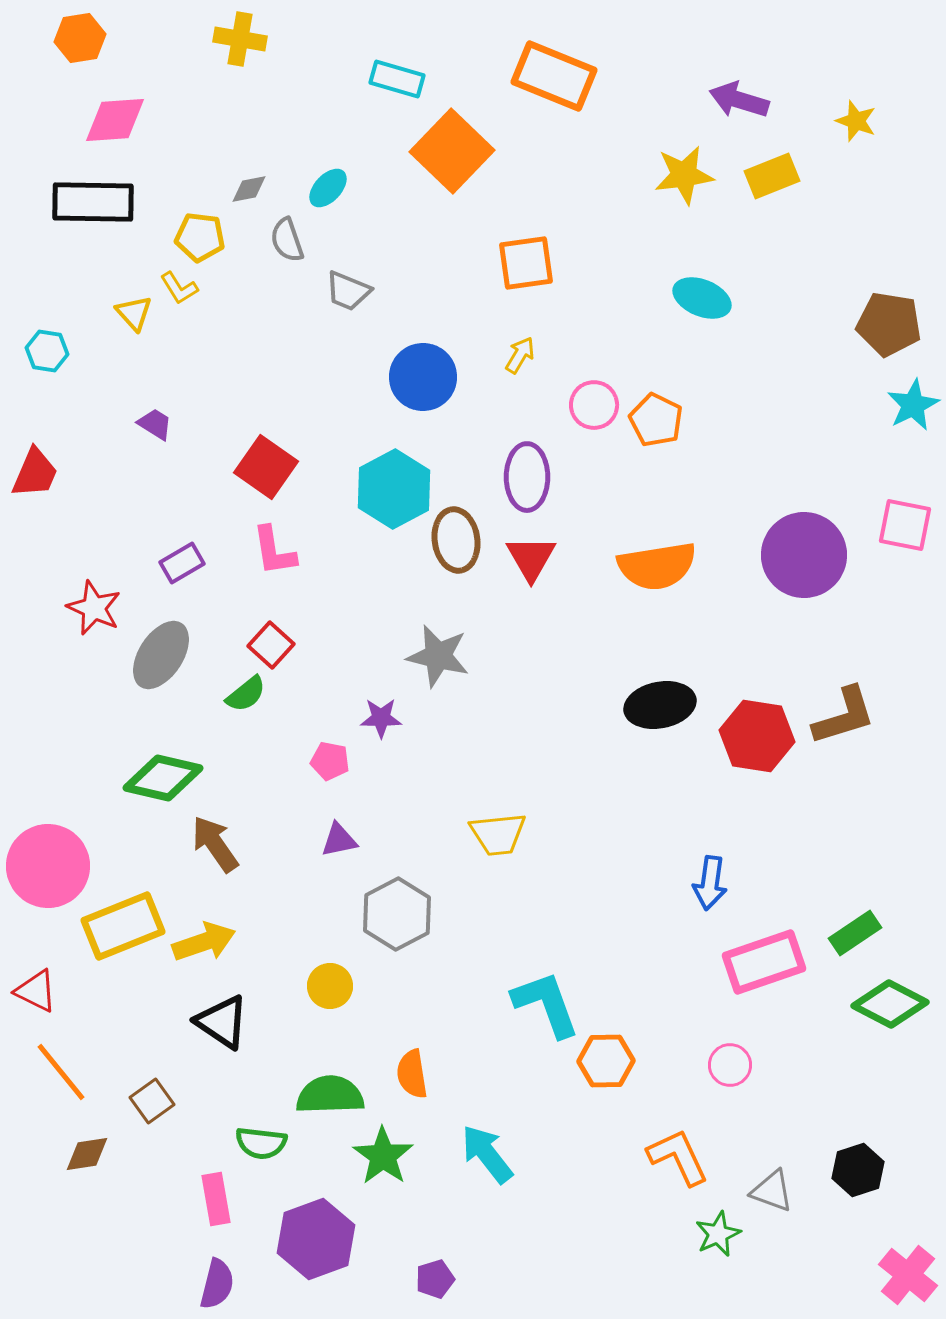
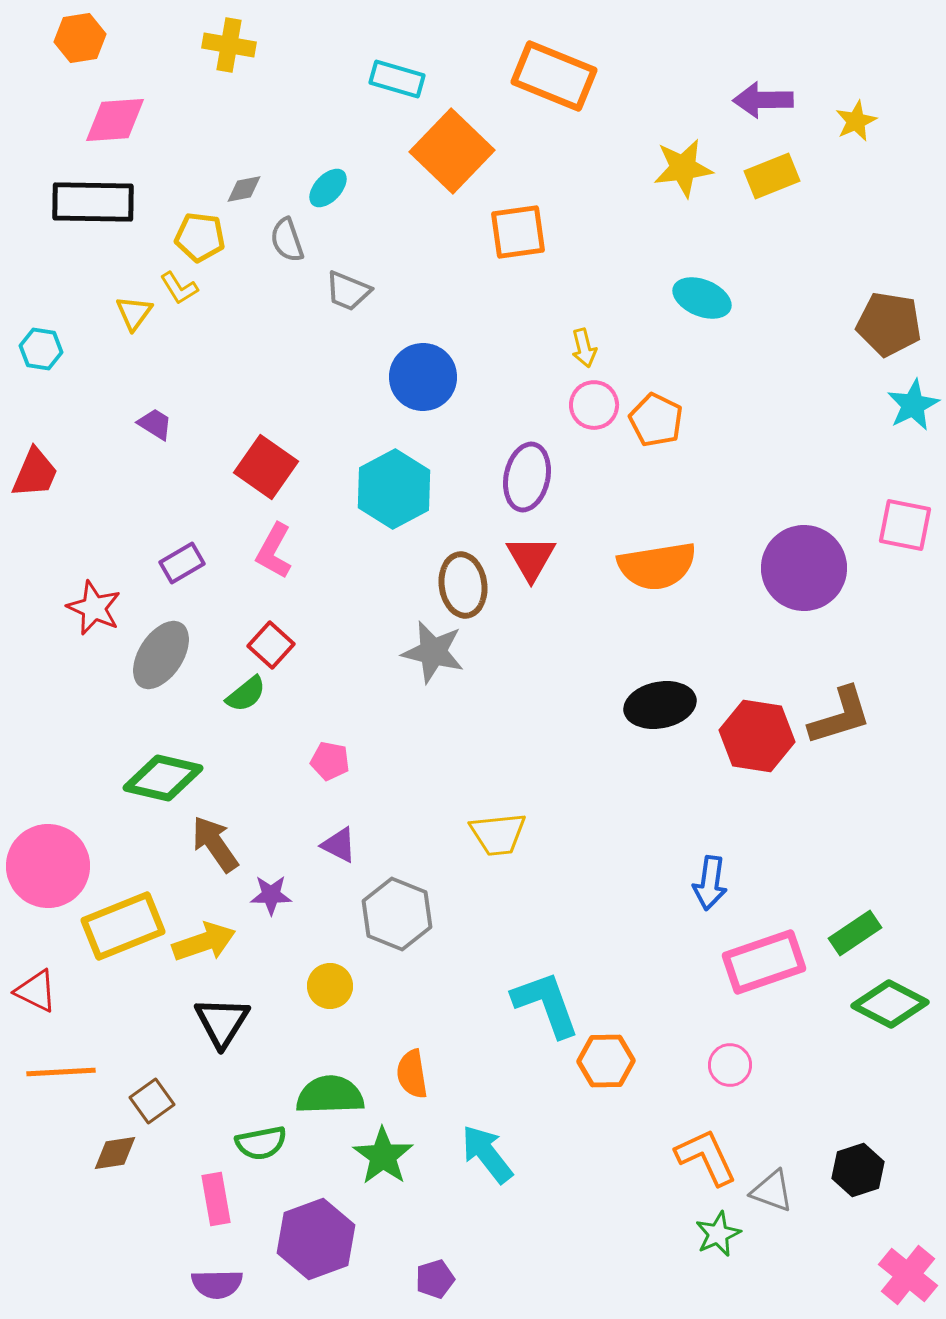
yellow cross at (240, 39): moved 11 px left, 6 px down
purple arrow at (739, 100): moved 24 px right; rotated 18 degrees counterclockwise
yellow star at (856, 121): rotated 27 degrees clockwise
yellow star at (684, 175): moved 1 px left, 7 px up
gray diamond at (249, 189): moved 5 px left
orange square at (526, 263): moved 8 px left, 31 px up
yellow triangle at (134, 313): rotated 18 degrees clockwise
cyan hexagon at (47, 351): moved 6 px left, 2 px up
yellow arrow at (520, 355): moved 64 px right, 7 px up; rotated 135 degrees clockwise
purple ellipse at (527, 477): rotated 12 degrees clockwise
brown ellipse at (456, 540): moved 7 px right, 45 px down
pink L-shape at (274, 551): rotated 38 degrees clockwise
purple circle at (804, 555): moved 13 px down
gray star at (438, 656): moved 5 px left, 4 px up
brown L-shape at (844, 716): moved 4 px left
purple star at (381, 718): moved 110 px left, 177 px down
purple triangle at (339, 840): moved 5 px down; rotated 39 degrees clockwise
gray hexagon at (397, 914): rotated 10 degrees counterclockwise
black triangle at (222, 1022): rotated 28 degrees clockwise
orange line at (61, 1072): rotated 54 degrees counterclockwise
green semicircle at (261, 1143): rotated 18 degrees counterclockwise
brown diamond at (87, 1154): moved 28 px right, 1 px up
orange L-shape at (678, 1157): moved 28 px right
purple semicircle at (217, 1284): rotated 75 degrees clockwise
